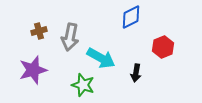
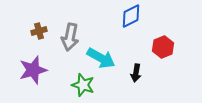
blue diamond: moved 1 px up
